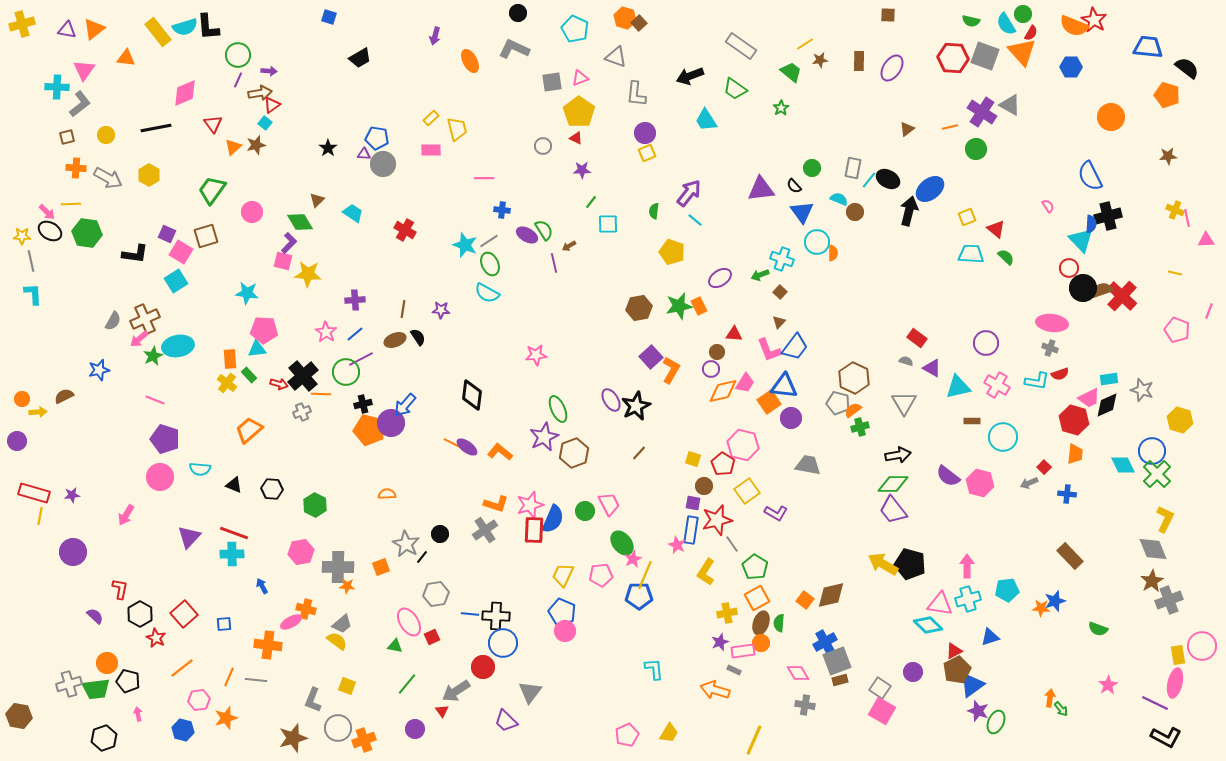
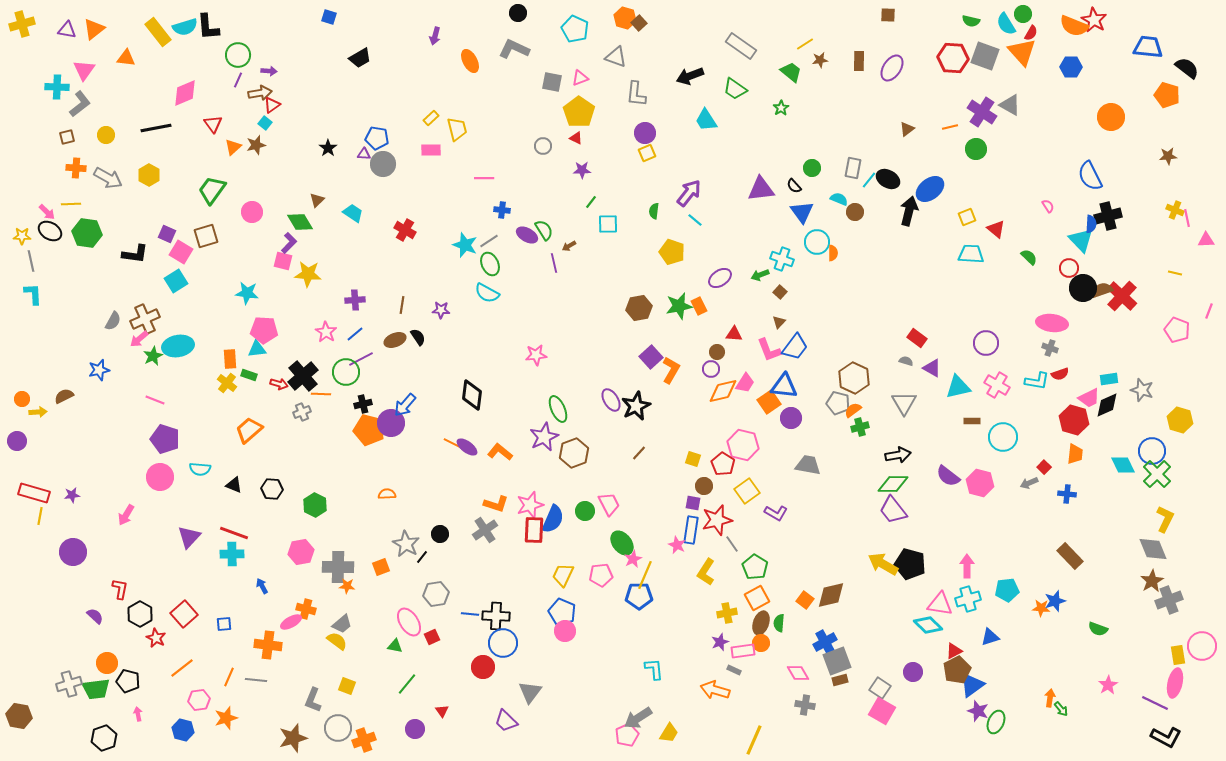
gray square at (552, 82): rotated 20 degrees clockwise
green semicircle at (1006, 257): moved 23 px right
brown line at (403, 309): moved 1 px left, 4 px up
green rectangle at (249, 375): rotated 28 degrees counterclockwise
gray arrow at (456, 691): moved 182 px right, 27 px down
